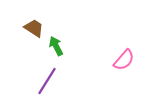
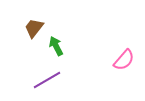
brown trapezoid: rotated 85 degrees counterclockwise
purple line: moved 1 px up; rotated 28 degrees clockwise
